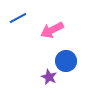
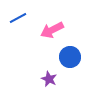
blue circle: moved 4 px right, 4 px up
purple star: moved 2 px down
